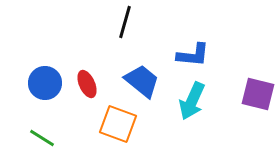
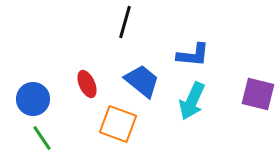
blue circle: moved 12 px left, 16 px down
green line: rotated 24 degrees clockwise
